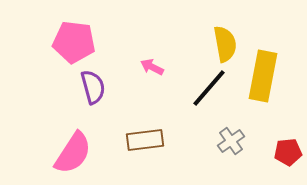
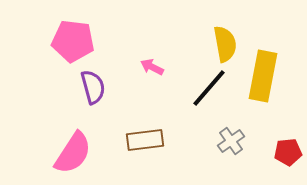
pink pentagon: moved 1 px left, 1 px up
